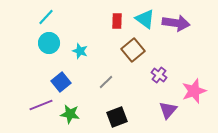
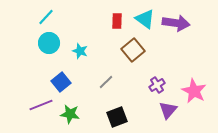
purple cross: moved 2 px left, 10 px down; rotated 21 degrees clockwise
pink star: rotated 25 degrees counterclockwise
